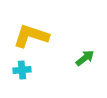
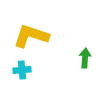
green arrow: rotated 48 degrees counterclockwise
